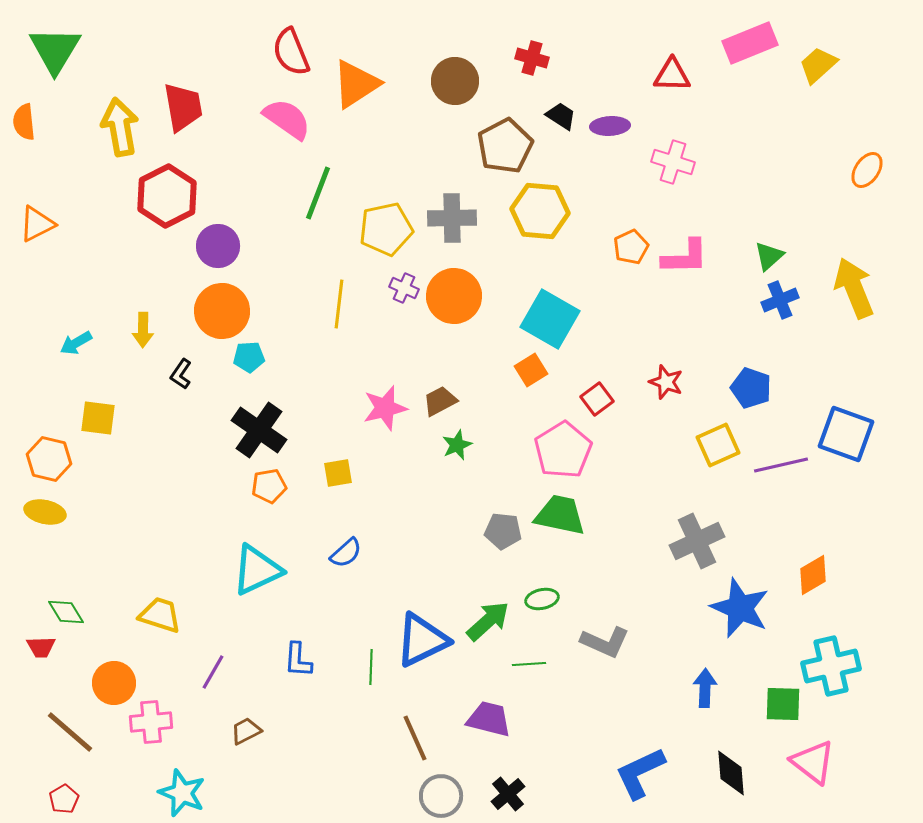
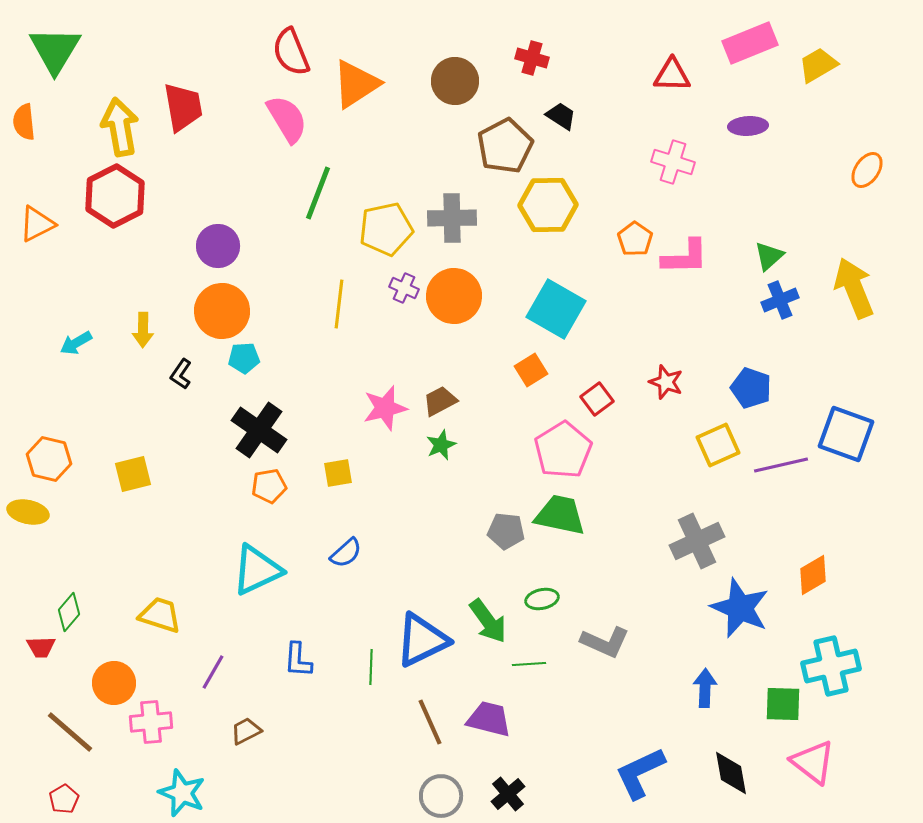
yellow trapezoid at (818, 65): rotated 12 degrees clockwise
pink semicircle at (287, 119): rotated 24 degrees clockwise
purple ellipse at (610, 126): moved 138 px right
red hexagon at (167, 196): moved 52 px left
yellow hexagon at (540, 211): moved 8 px right, 6 px up; rotated 6 degrees counterclockwise
orange pentagon at (631, 247): moved 4 px right, 8 px up; rotated 12 degrees counterclockwise
cyan square at (550, 319): moved 6 px right, 10 px up
cyan pentagon at (249, 357): moved 5 px left, 1 px down
yellow square at (98, 418): moved 35 px right, 56 px down; rotated 21 degrees counterclockwise
green star at (457, 445): moved 16 px left
yellow ellipse at (45, 512): moved 17 px left
gray pentagon at (503, 531): moved 3 px right
green diamond at (66, 612): moved 3 px right; rotated 72 degrees clockwise
green arrow at (488, 621): rotated 96 degrees clockwise
brown line at (415, 738): moved 15 px right, 16 px up
black diamond at (731, 773): rotated 6 degrees counterclockwise
